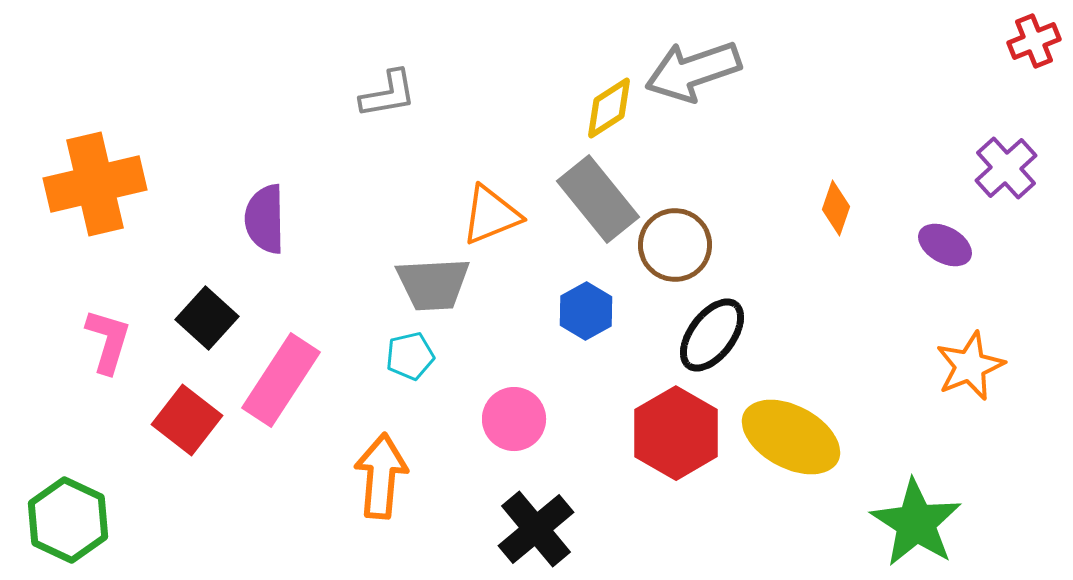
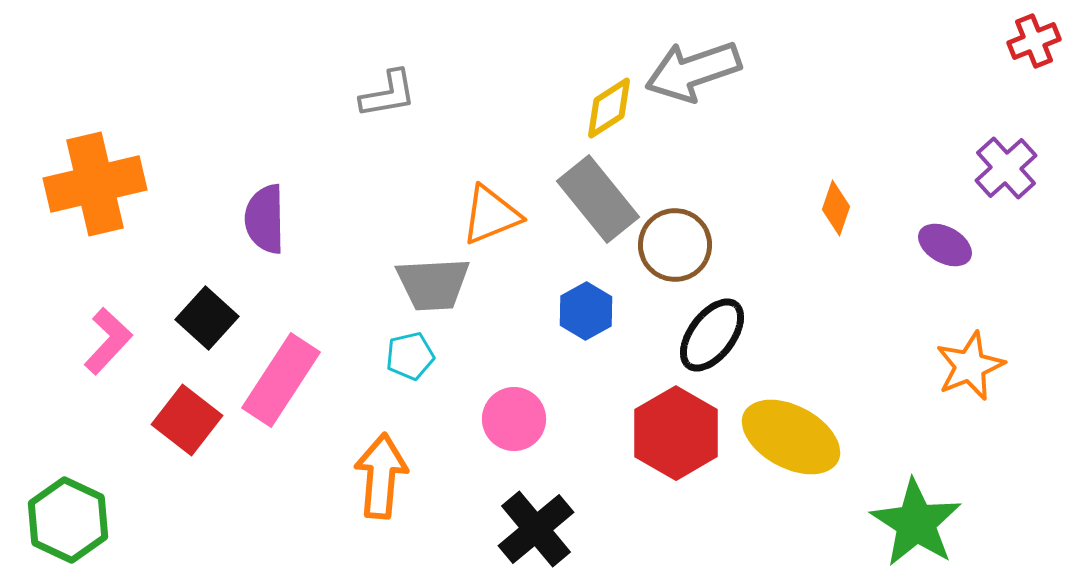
pink L-shape: rotated 26 degrees clockwise
